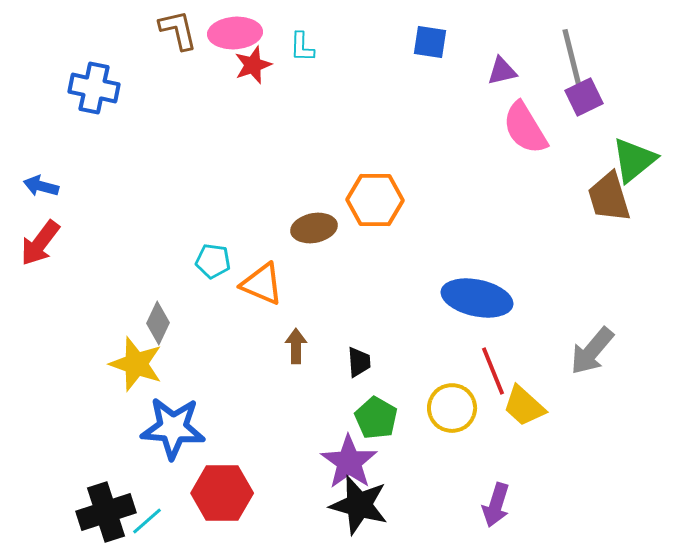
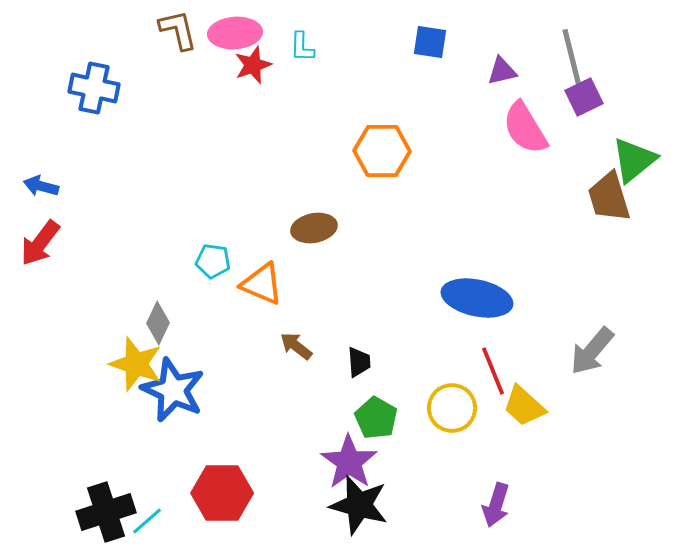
orange hexagon: moved 7 px right, 49 px up
brown arrow: rotated 52 degrees counterclockwise
blue star: moved 38 px up; rotated 20 degrees clockwise
